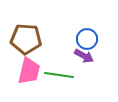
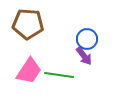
brown pentagon: moved 2 px right, 15 px up
purple arrow: rotated 24 degrees clockwise
pink trapezoid: rotated 20 degrees clockwise
